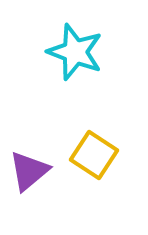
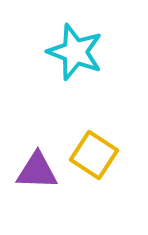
purple triangle: moved 8 px right; rotated 42 degrees clockwise
